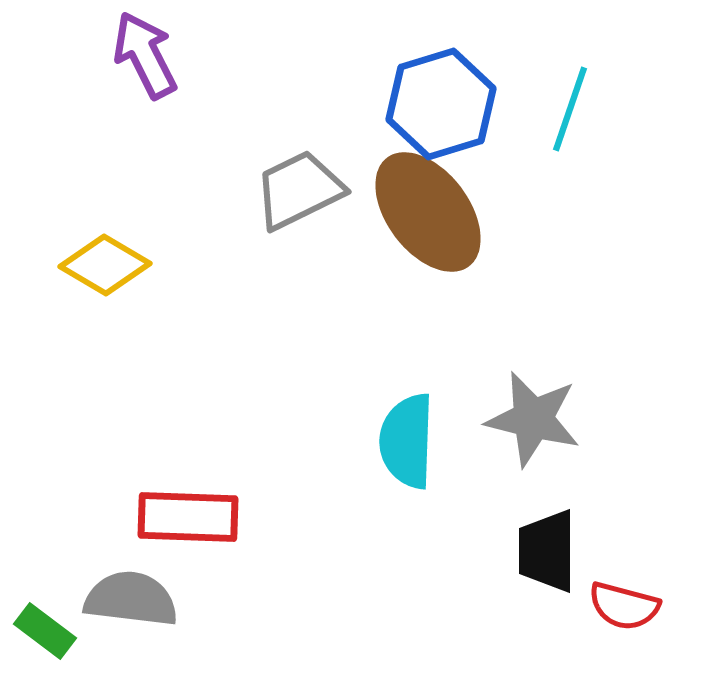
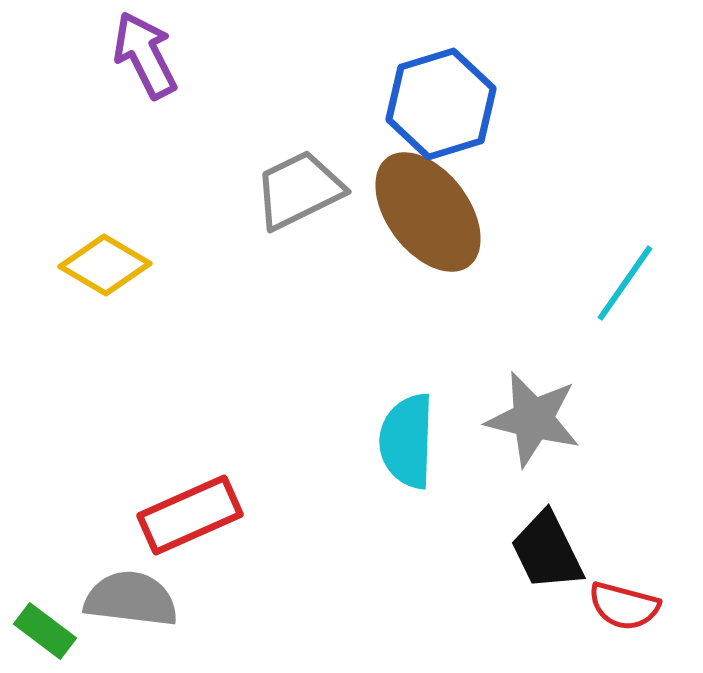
cyan line: moved 55 px right, 174 px down; rotated 16 degrees clockwise
red rectangle: moved 2 px right, 2 px up; rotated 26 degrees counterclockwise
black trapezoid: rotated 26 degrees counterclockwise
